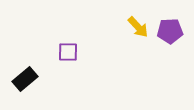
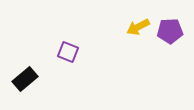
yellow arrow: rotated 105 degrees clockwise
purple square: rotated 20 degrees clockwise
